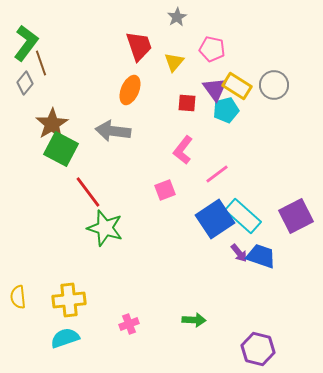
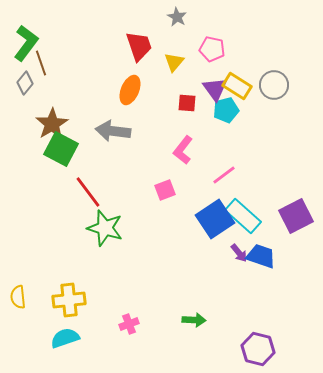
gray star: rotated 12 degrees counterclockwise
pink line: moved 7 px right, 1 px down
